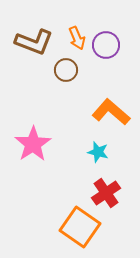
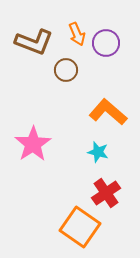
orange arrow: moved 4 px up
purple circle: moved 2 px up
orange L-shape: moved 3 px left
